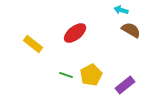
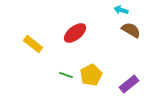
purple rectangle: moved 4 px right, 1 px up
